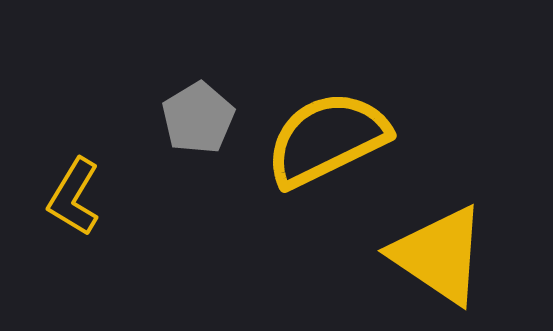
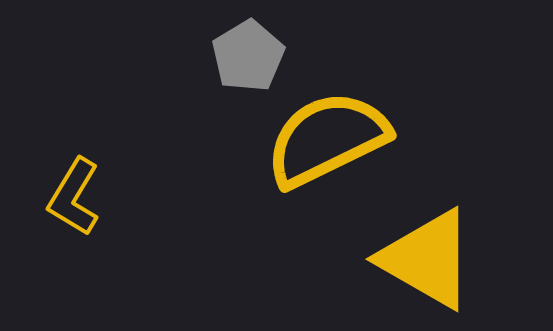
gray pentagon: moved 50 px right, 62 px up
yellow triangle: moved 12 px left, 4 px down; rotated 4 degrees counterclockwise
